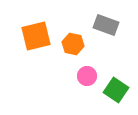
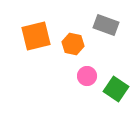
green square: moved 1 px up
